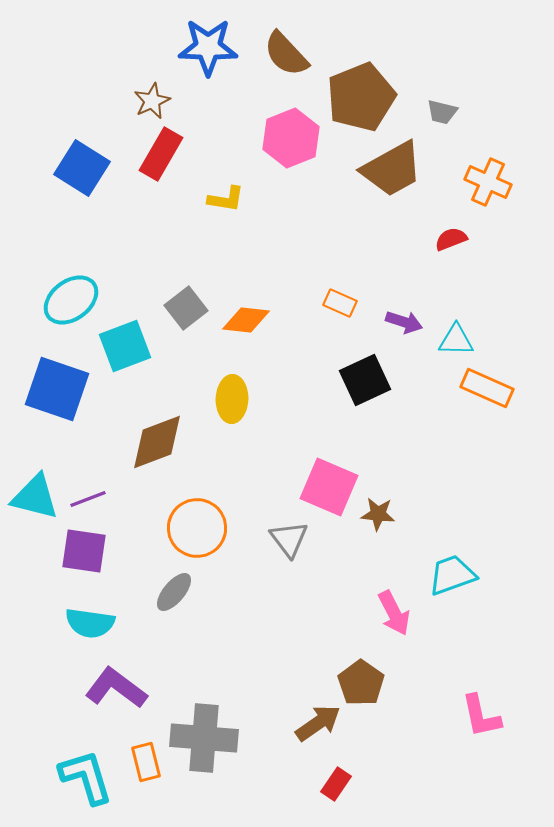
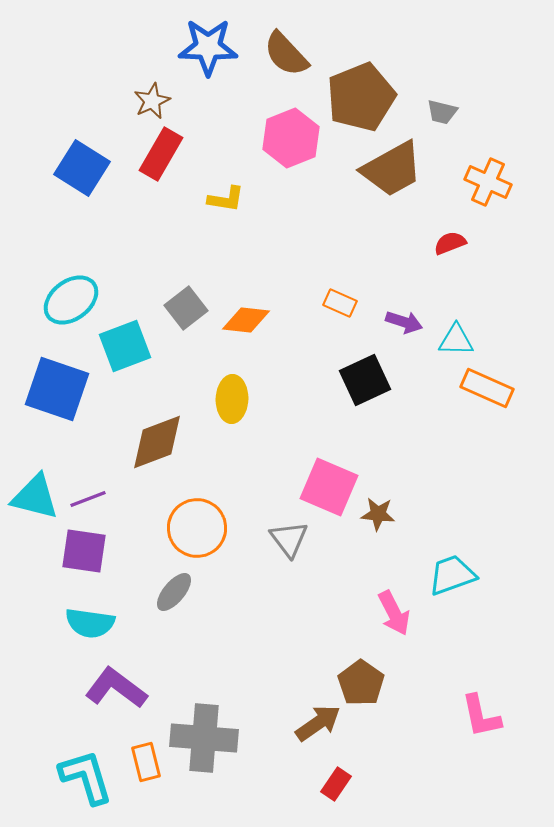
red semicircle at (451, 239): moved 1 px left, 4 px down
